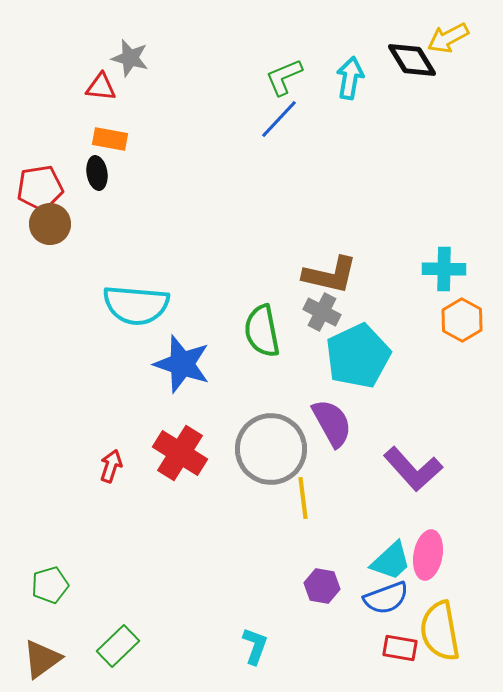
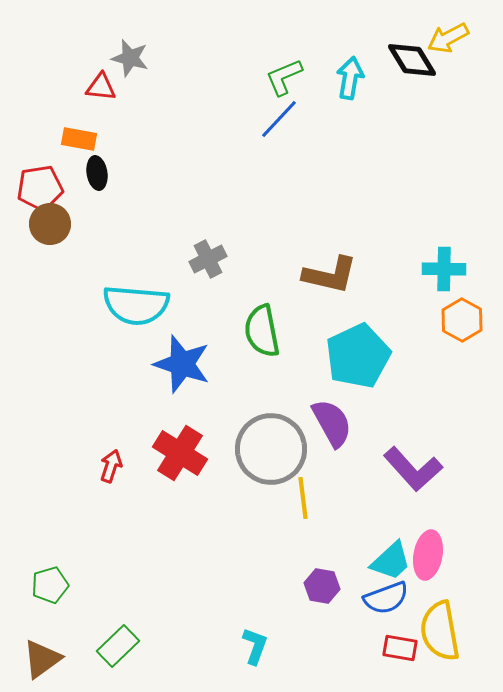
orange rectangle: moved 31 px left
gray cross: moved 114 px left, 53 px up; rotated 36 degrees clockwise
